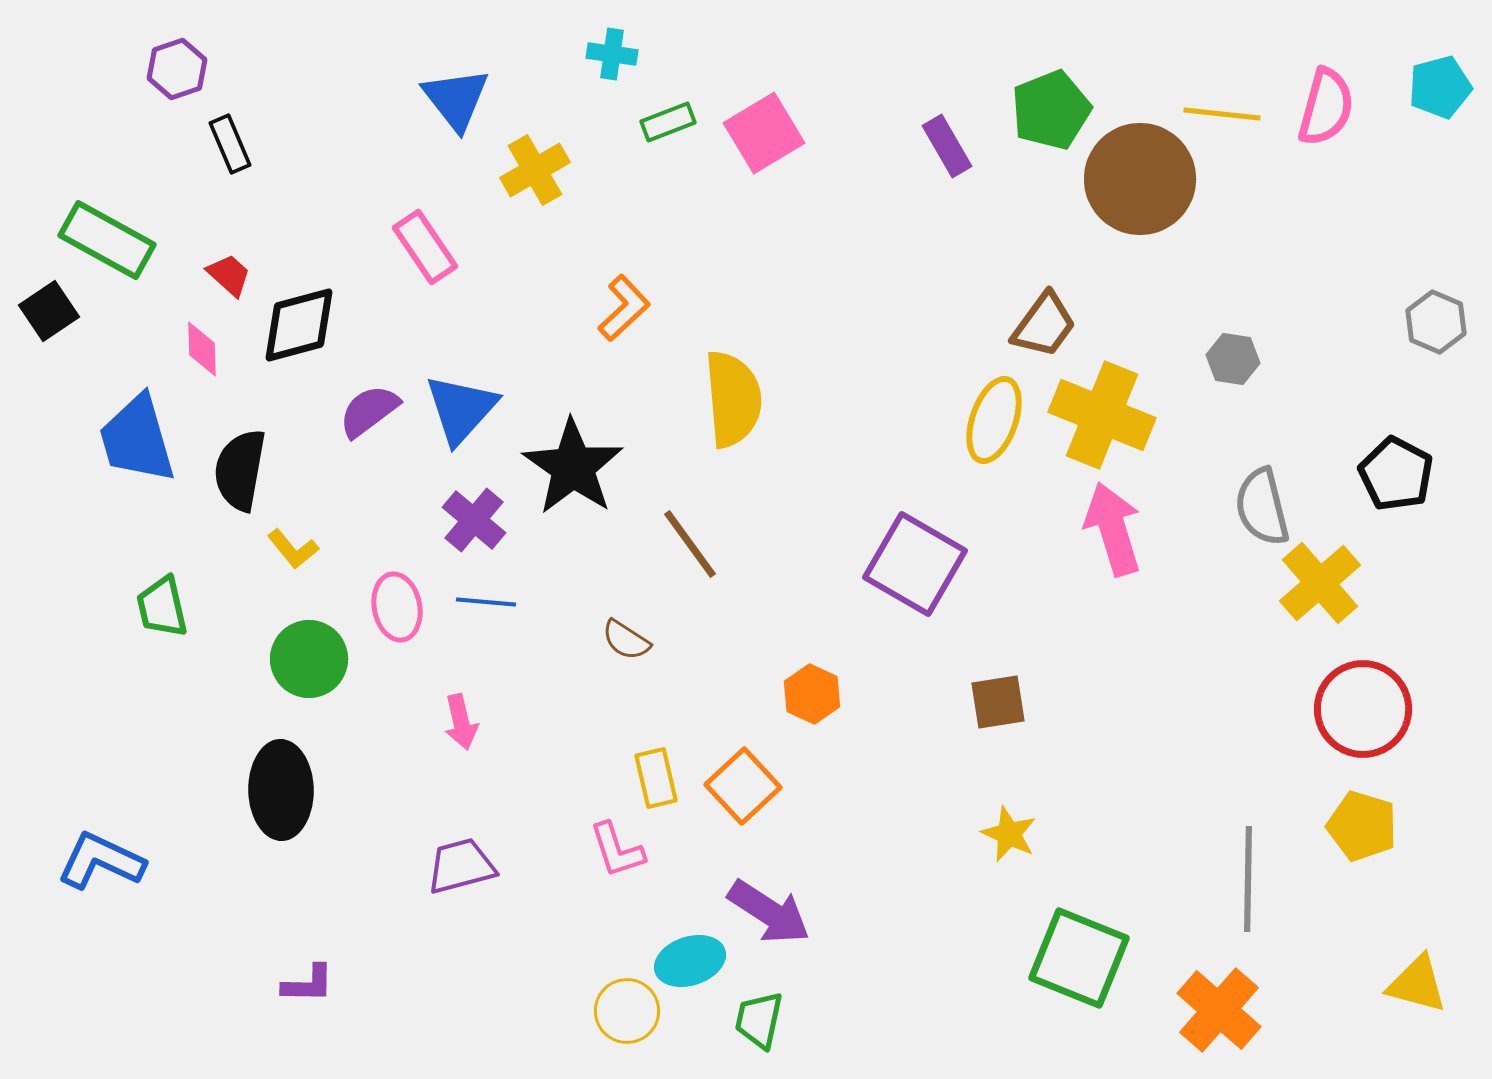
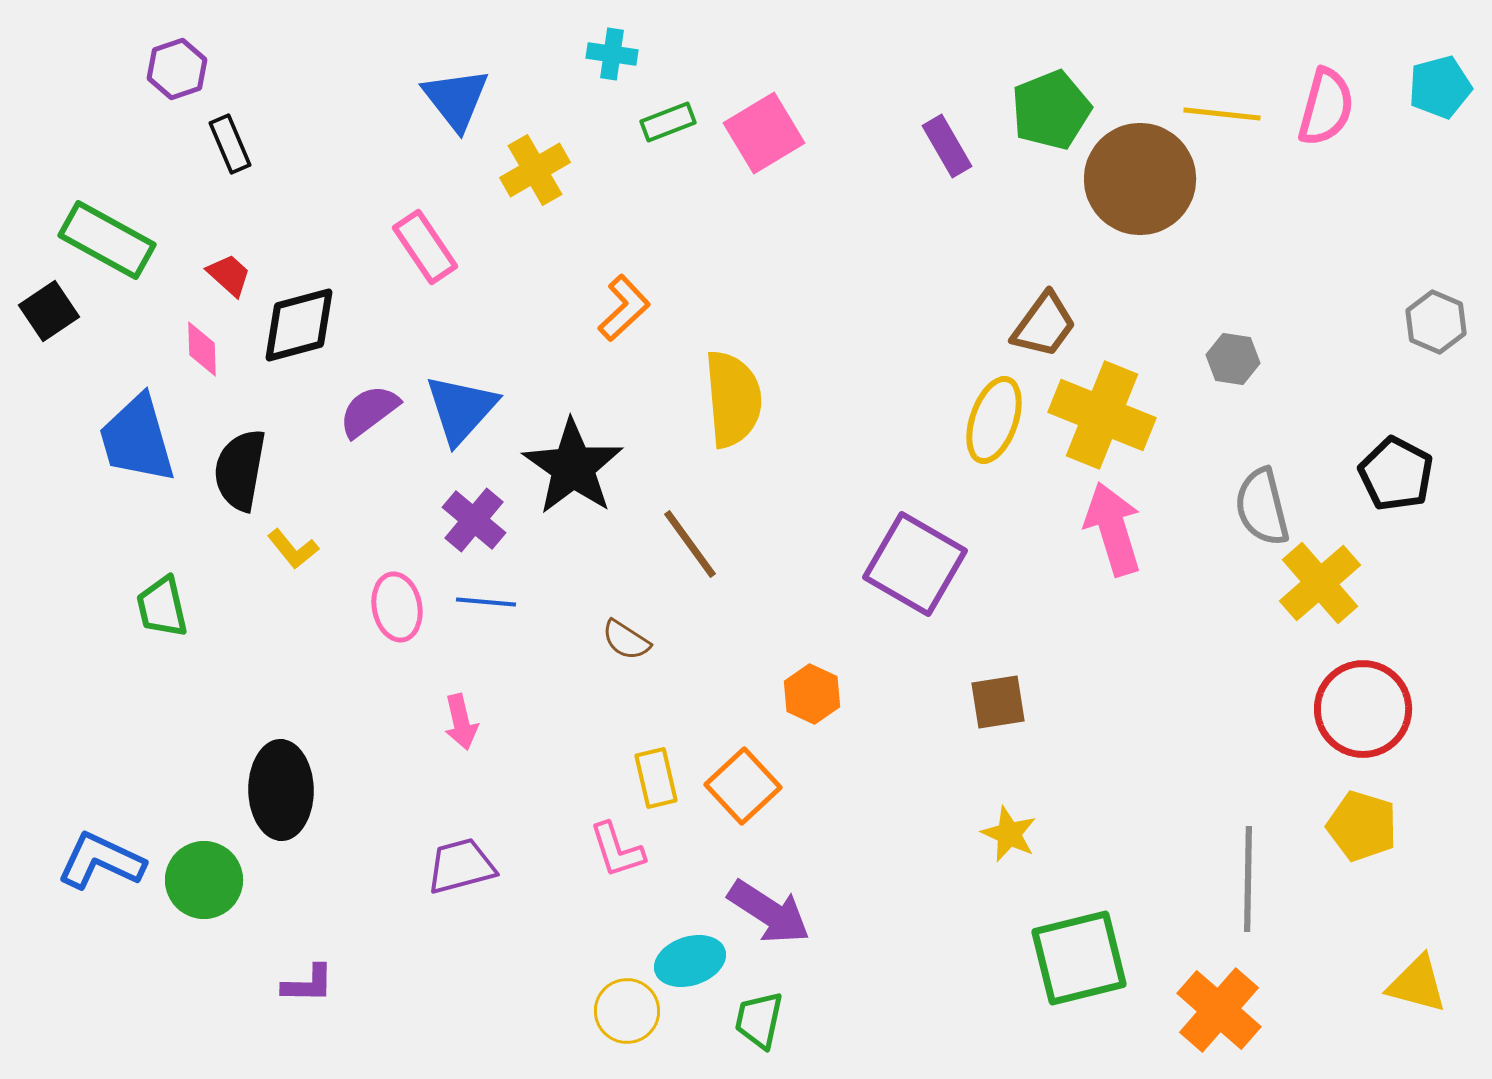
green circle at (309, 659): moved 105 px left, 221 px down
green square at (1079, 958): rotated 36 degrees counterclockwise
